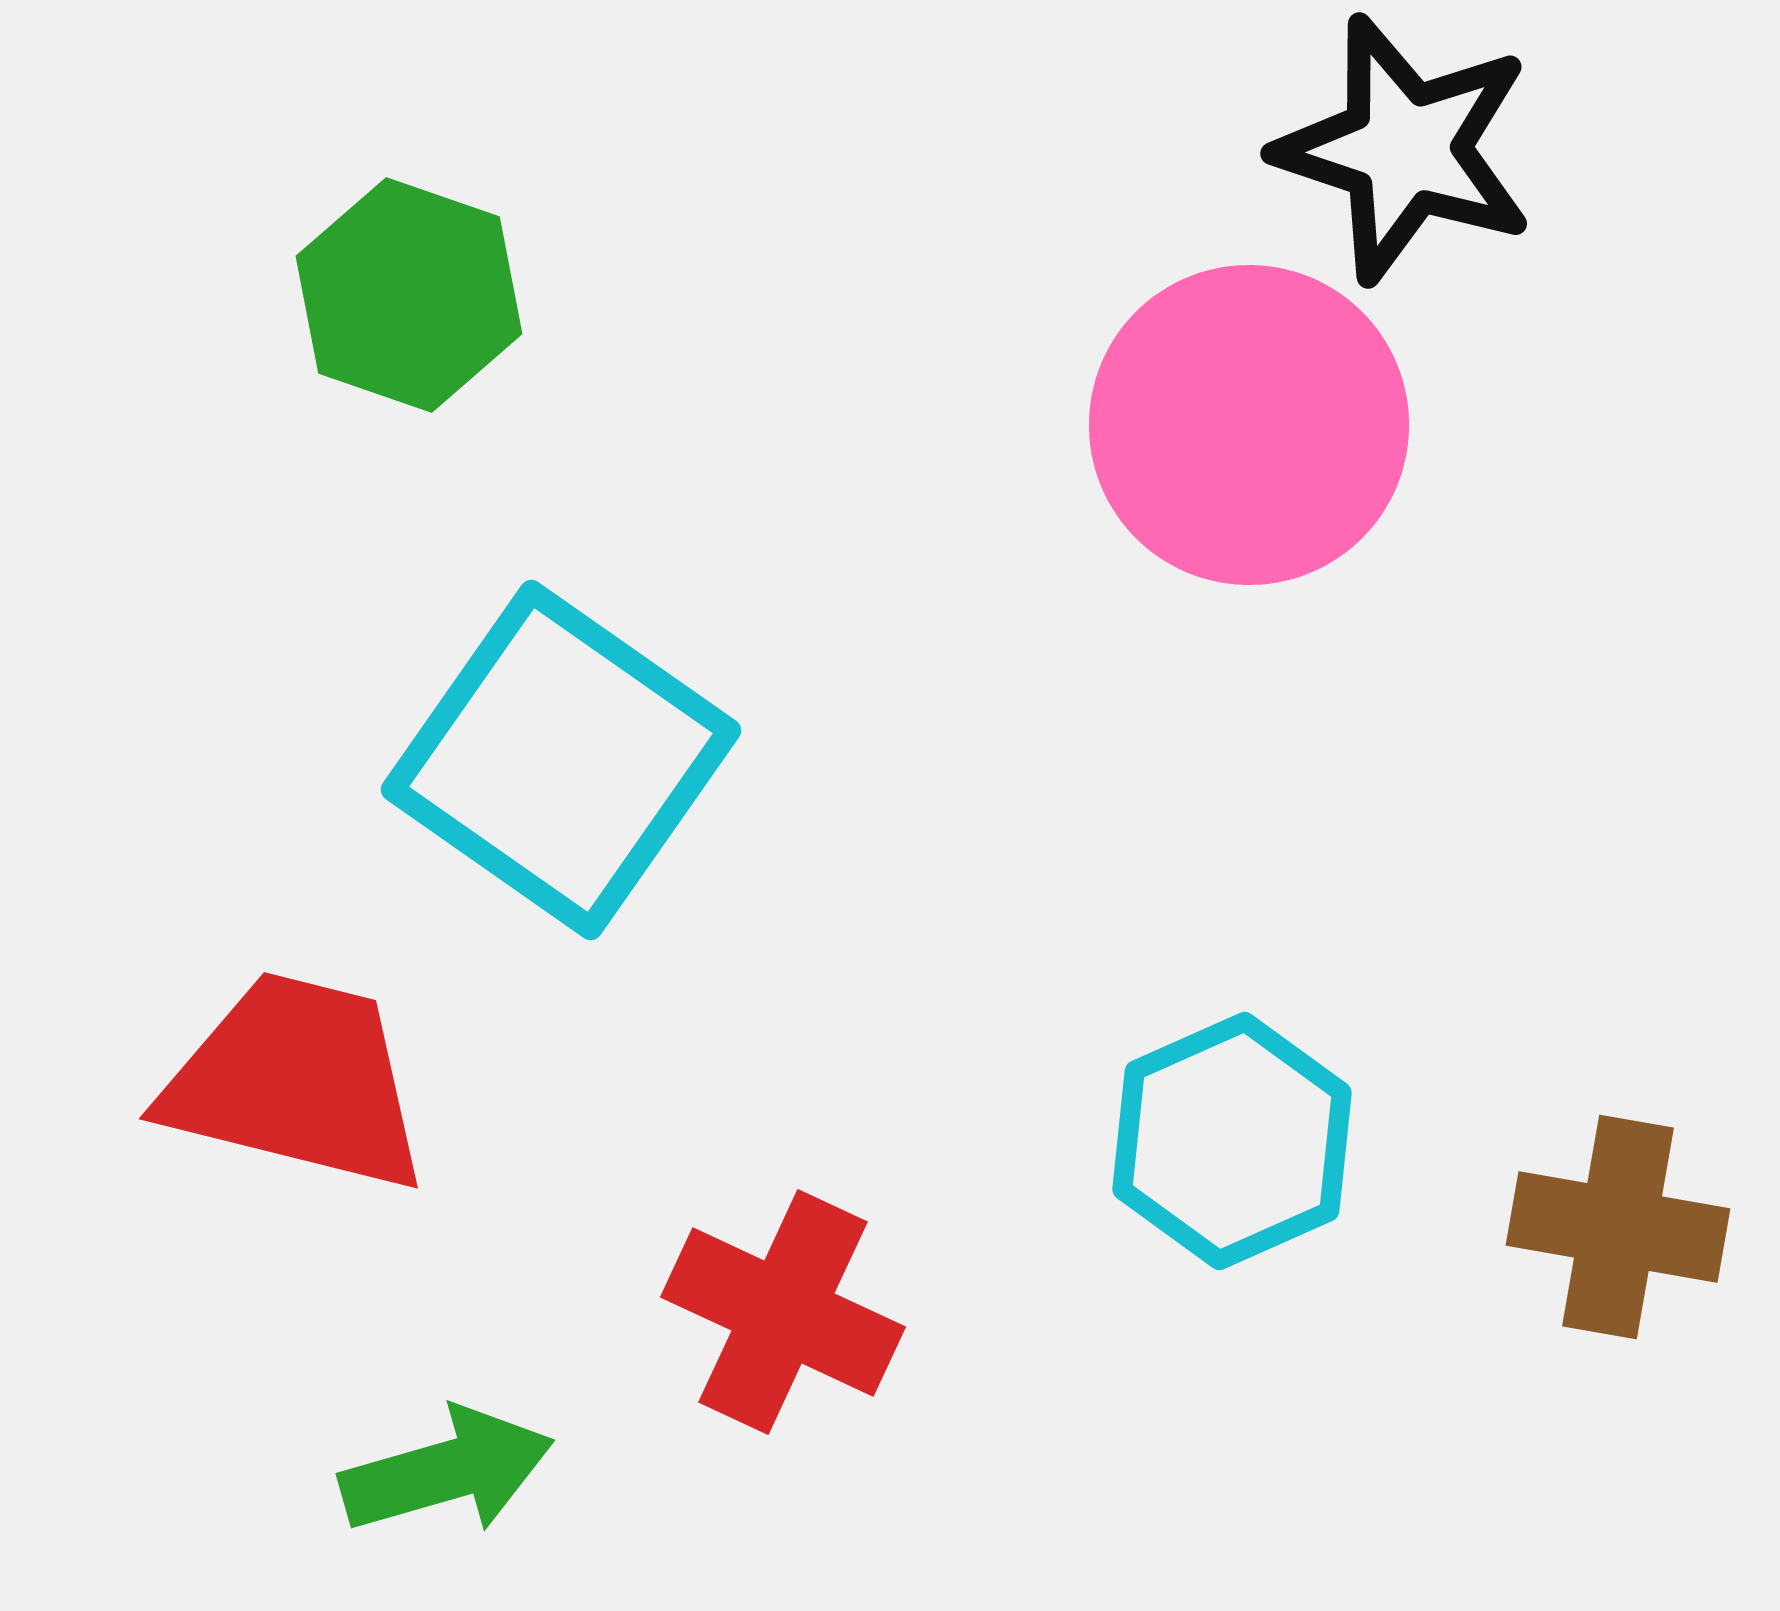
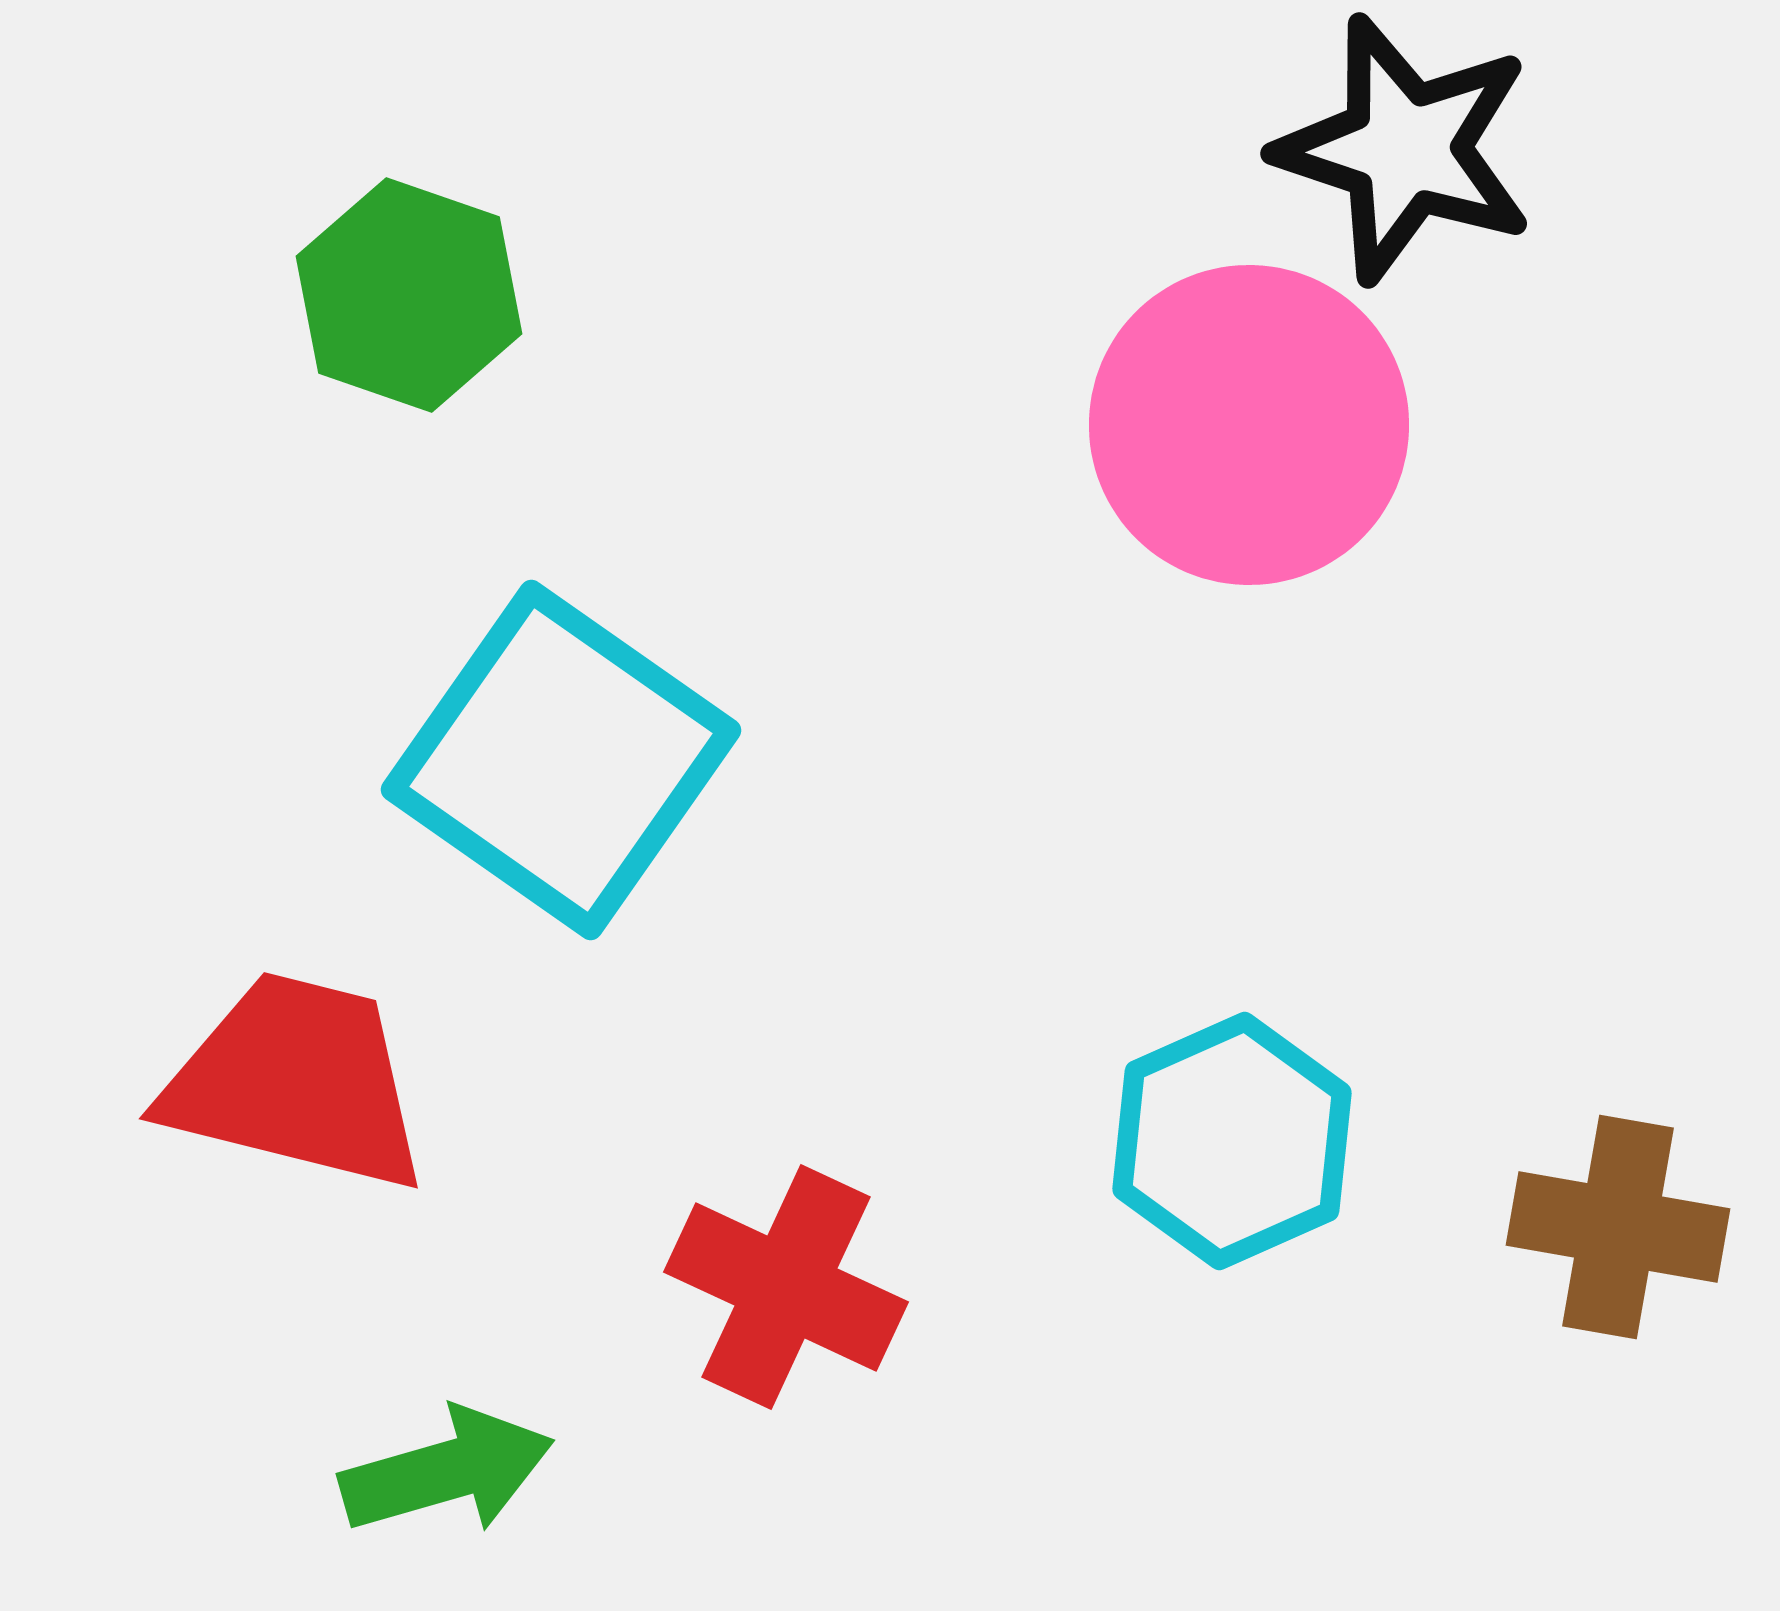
red cross: moved 3 px right, 25 px up
